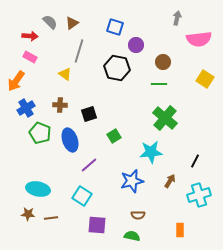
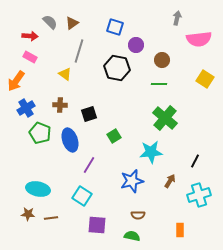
brown circle: moved 1 px left, 2 px up
purple line: rotated 18 degrees counterclockwise
